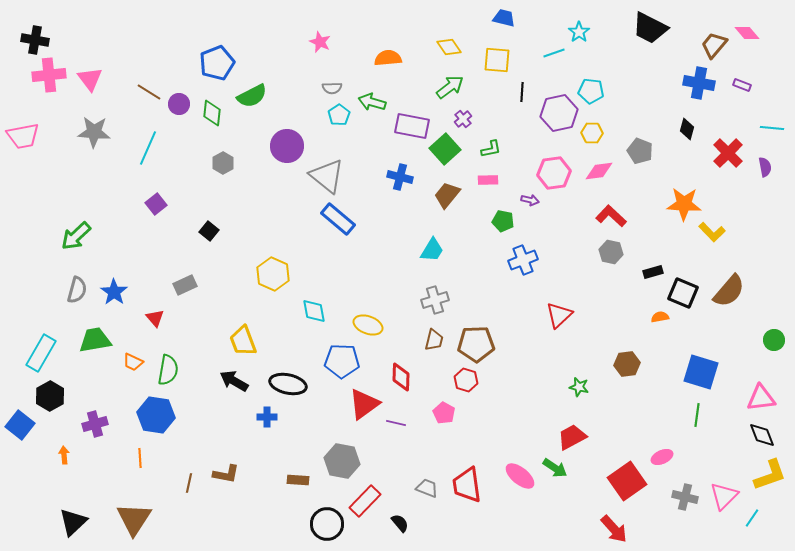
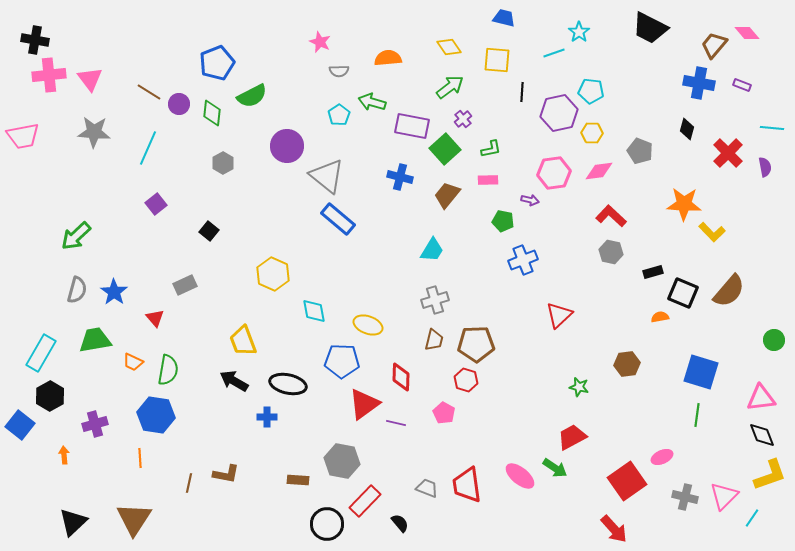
gray semicircle at (332, 88): moved 7 px right, 17 px up
